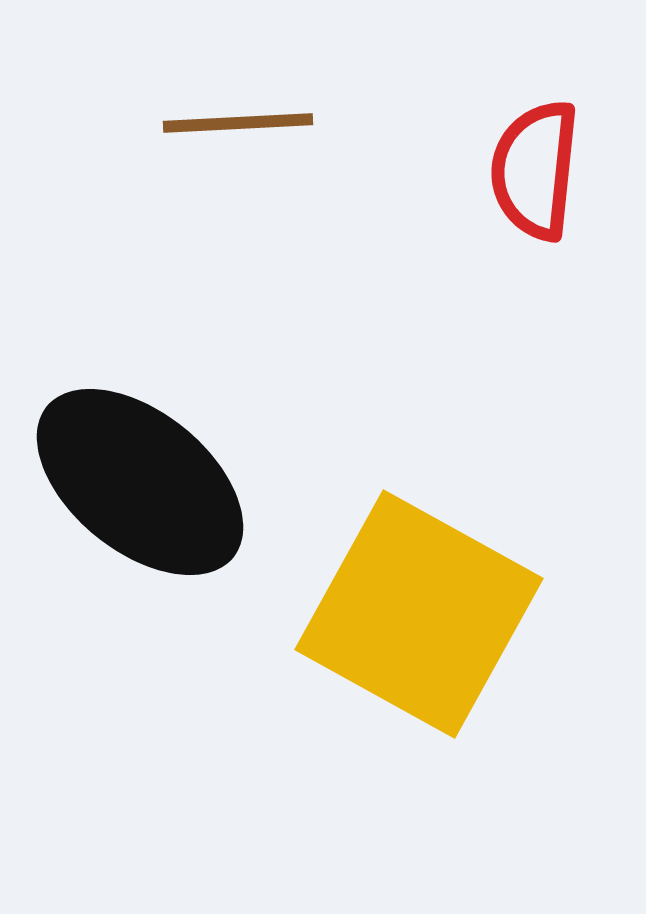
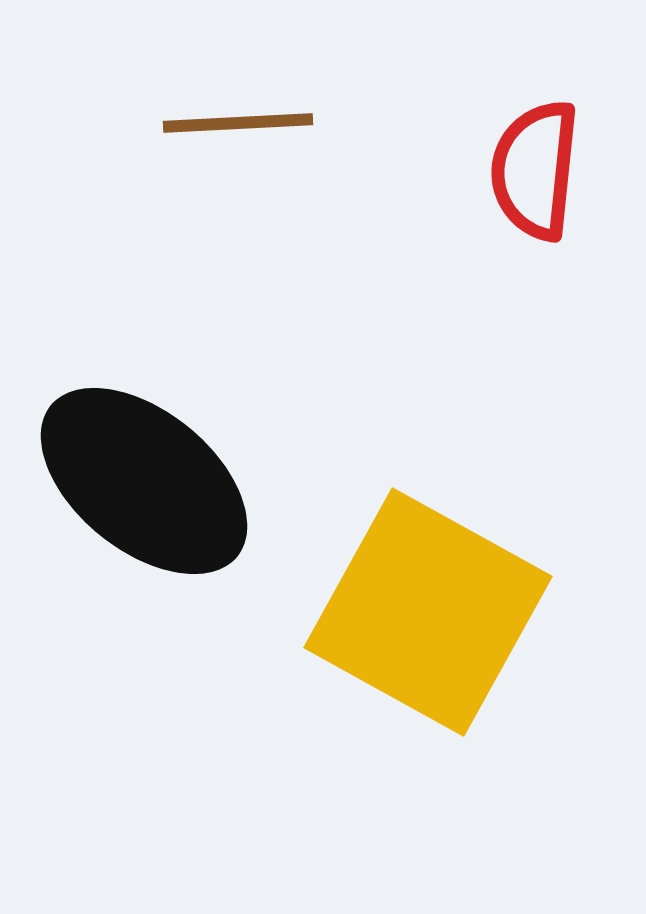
black ellipse: moved 4 px right, 1 px up
yellow square: moved 9 px right, 2 px up
